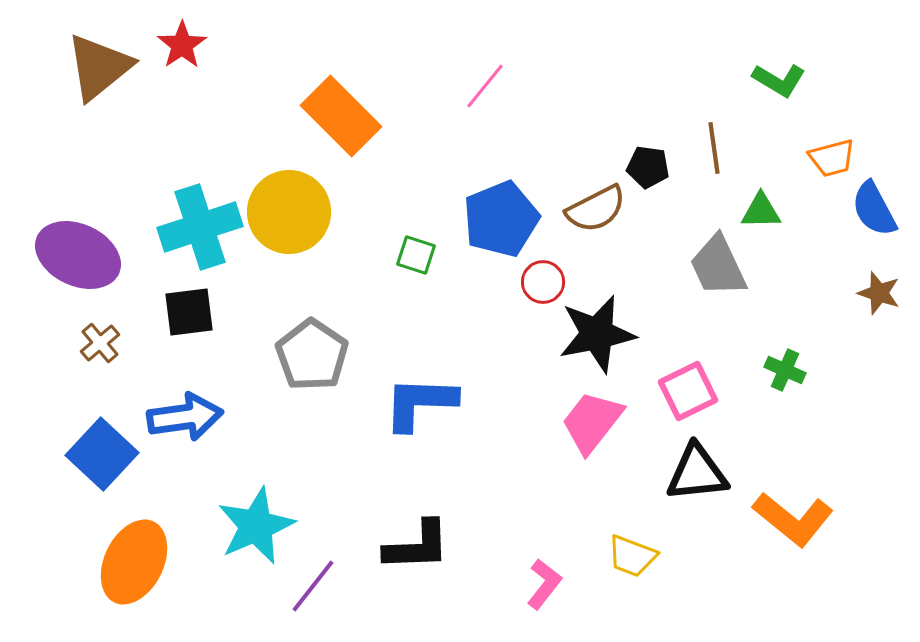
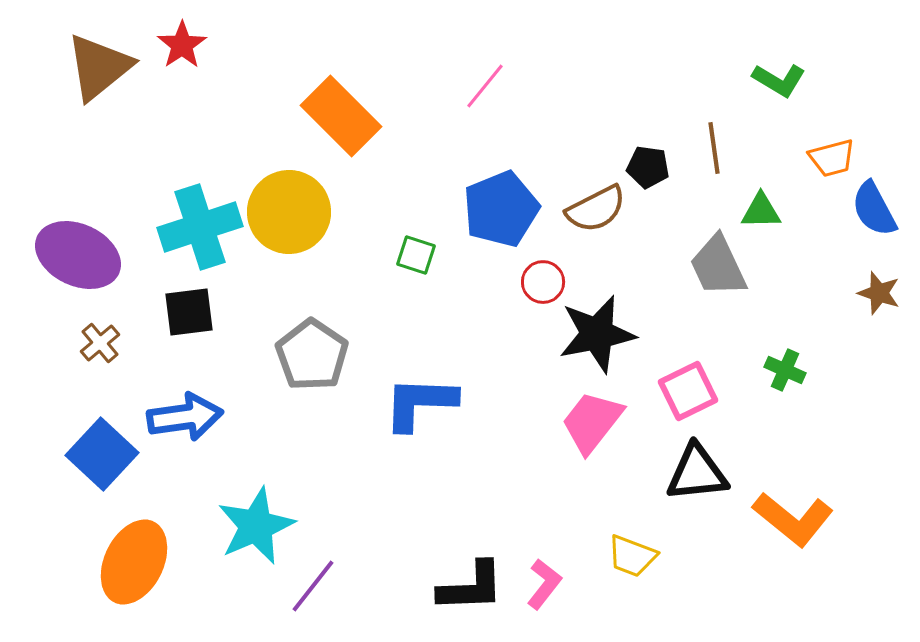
blue pentagon: moved 10 px up
black L-shape: moved 54 px right, 41 px down
